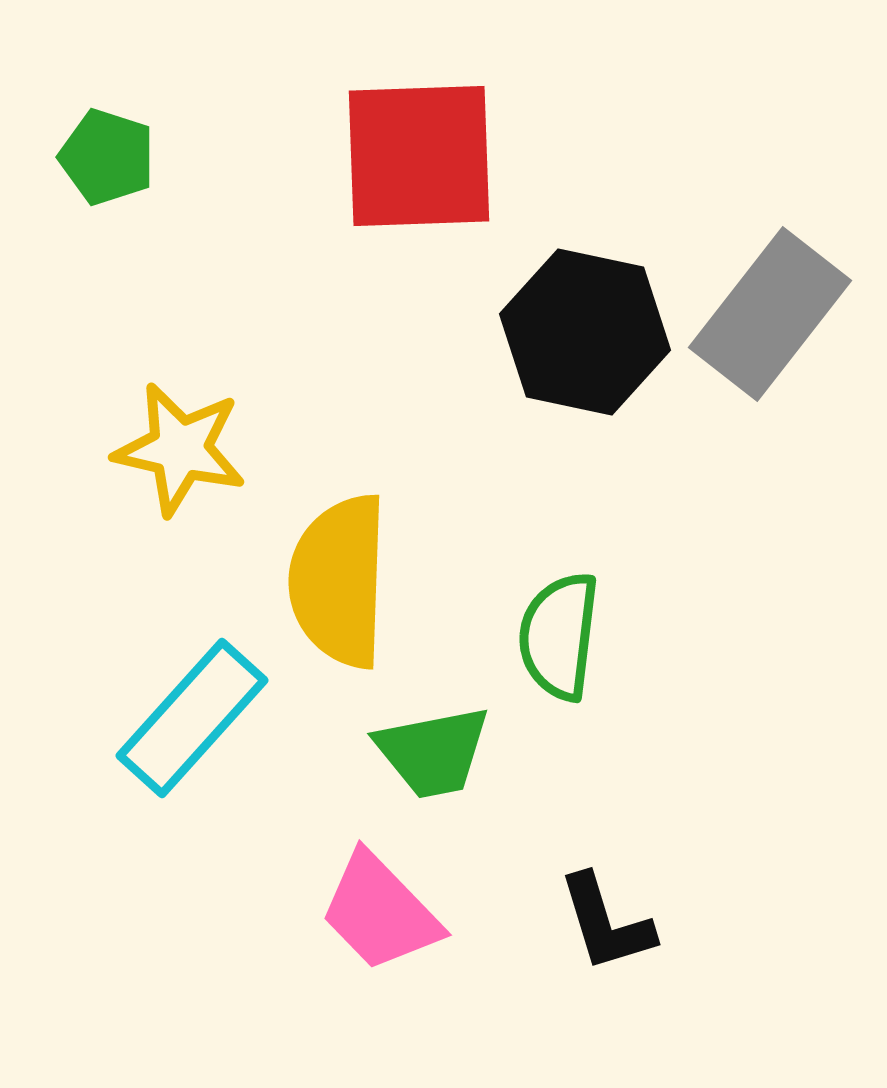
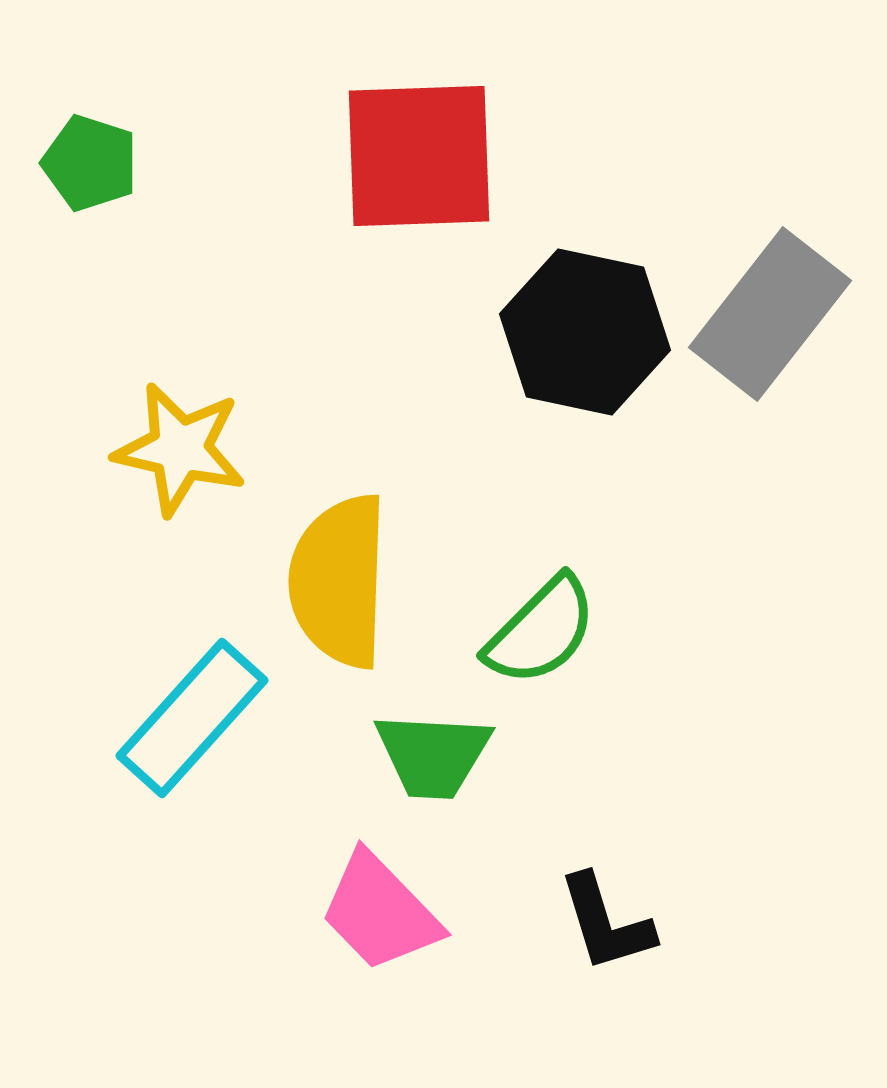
green pentagon: moved 17 px left, 6 px down
green semicircle: moved 18 px left, 5 px up; rotated 142 degrees counterclockwise
green trapezoid: moved 3 px down; rotated 14 degrees clockwise
